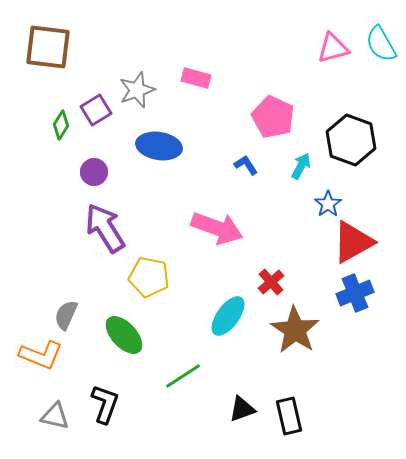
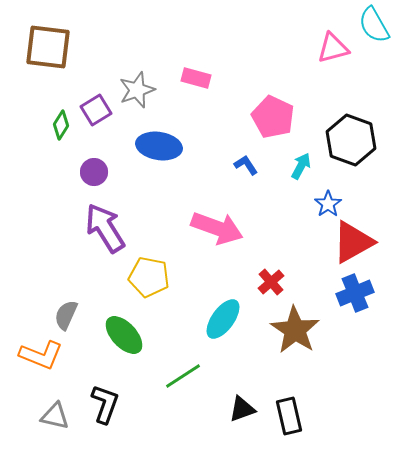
cyan semicircle: moved 7 px left, 19 px up
cyan ellipse: moved 5 px left, 3 px down
